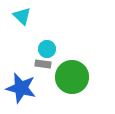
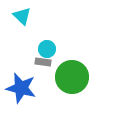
gray rectangle: moved 2 px up
